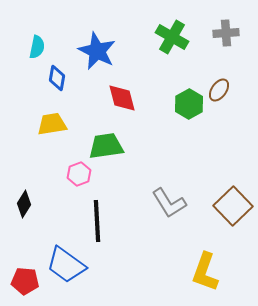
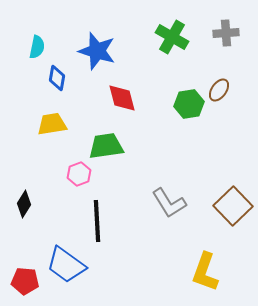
blue star: rotated 9 degrees counterclockwise
green hexagon: rotated 20 degrees clockwise
